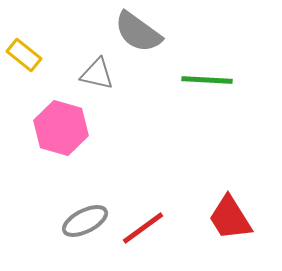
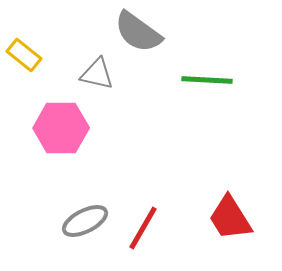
pink hexagon: rotated 16 degrees counterclockwise
red line: rotated 24 degrees counterclockwise
